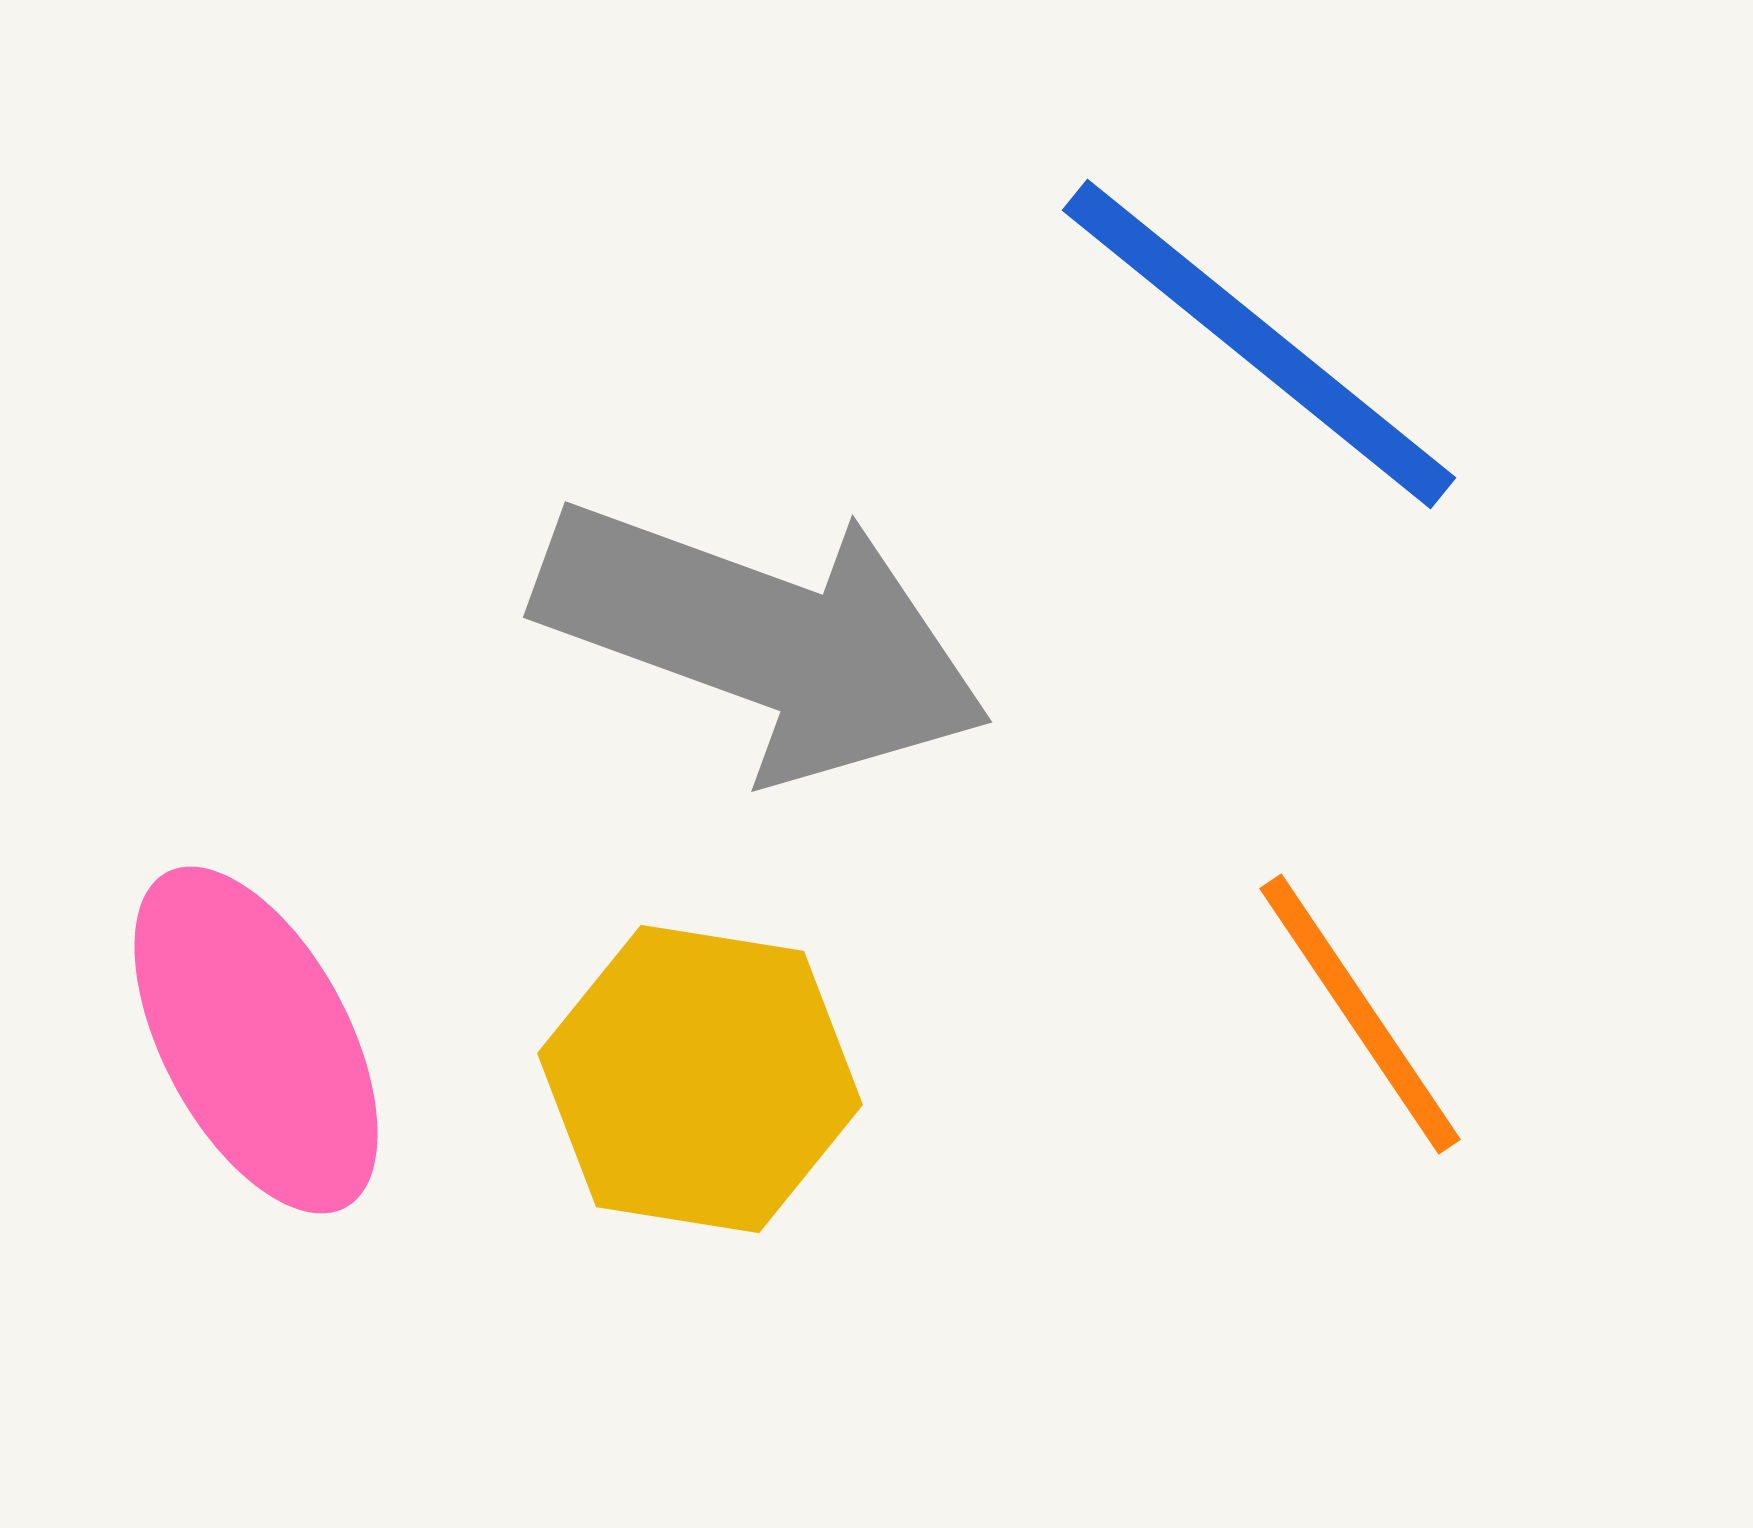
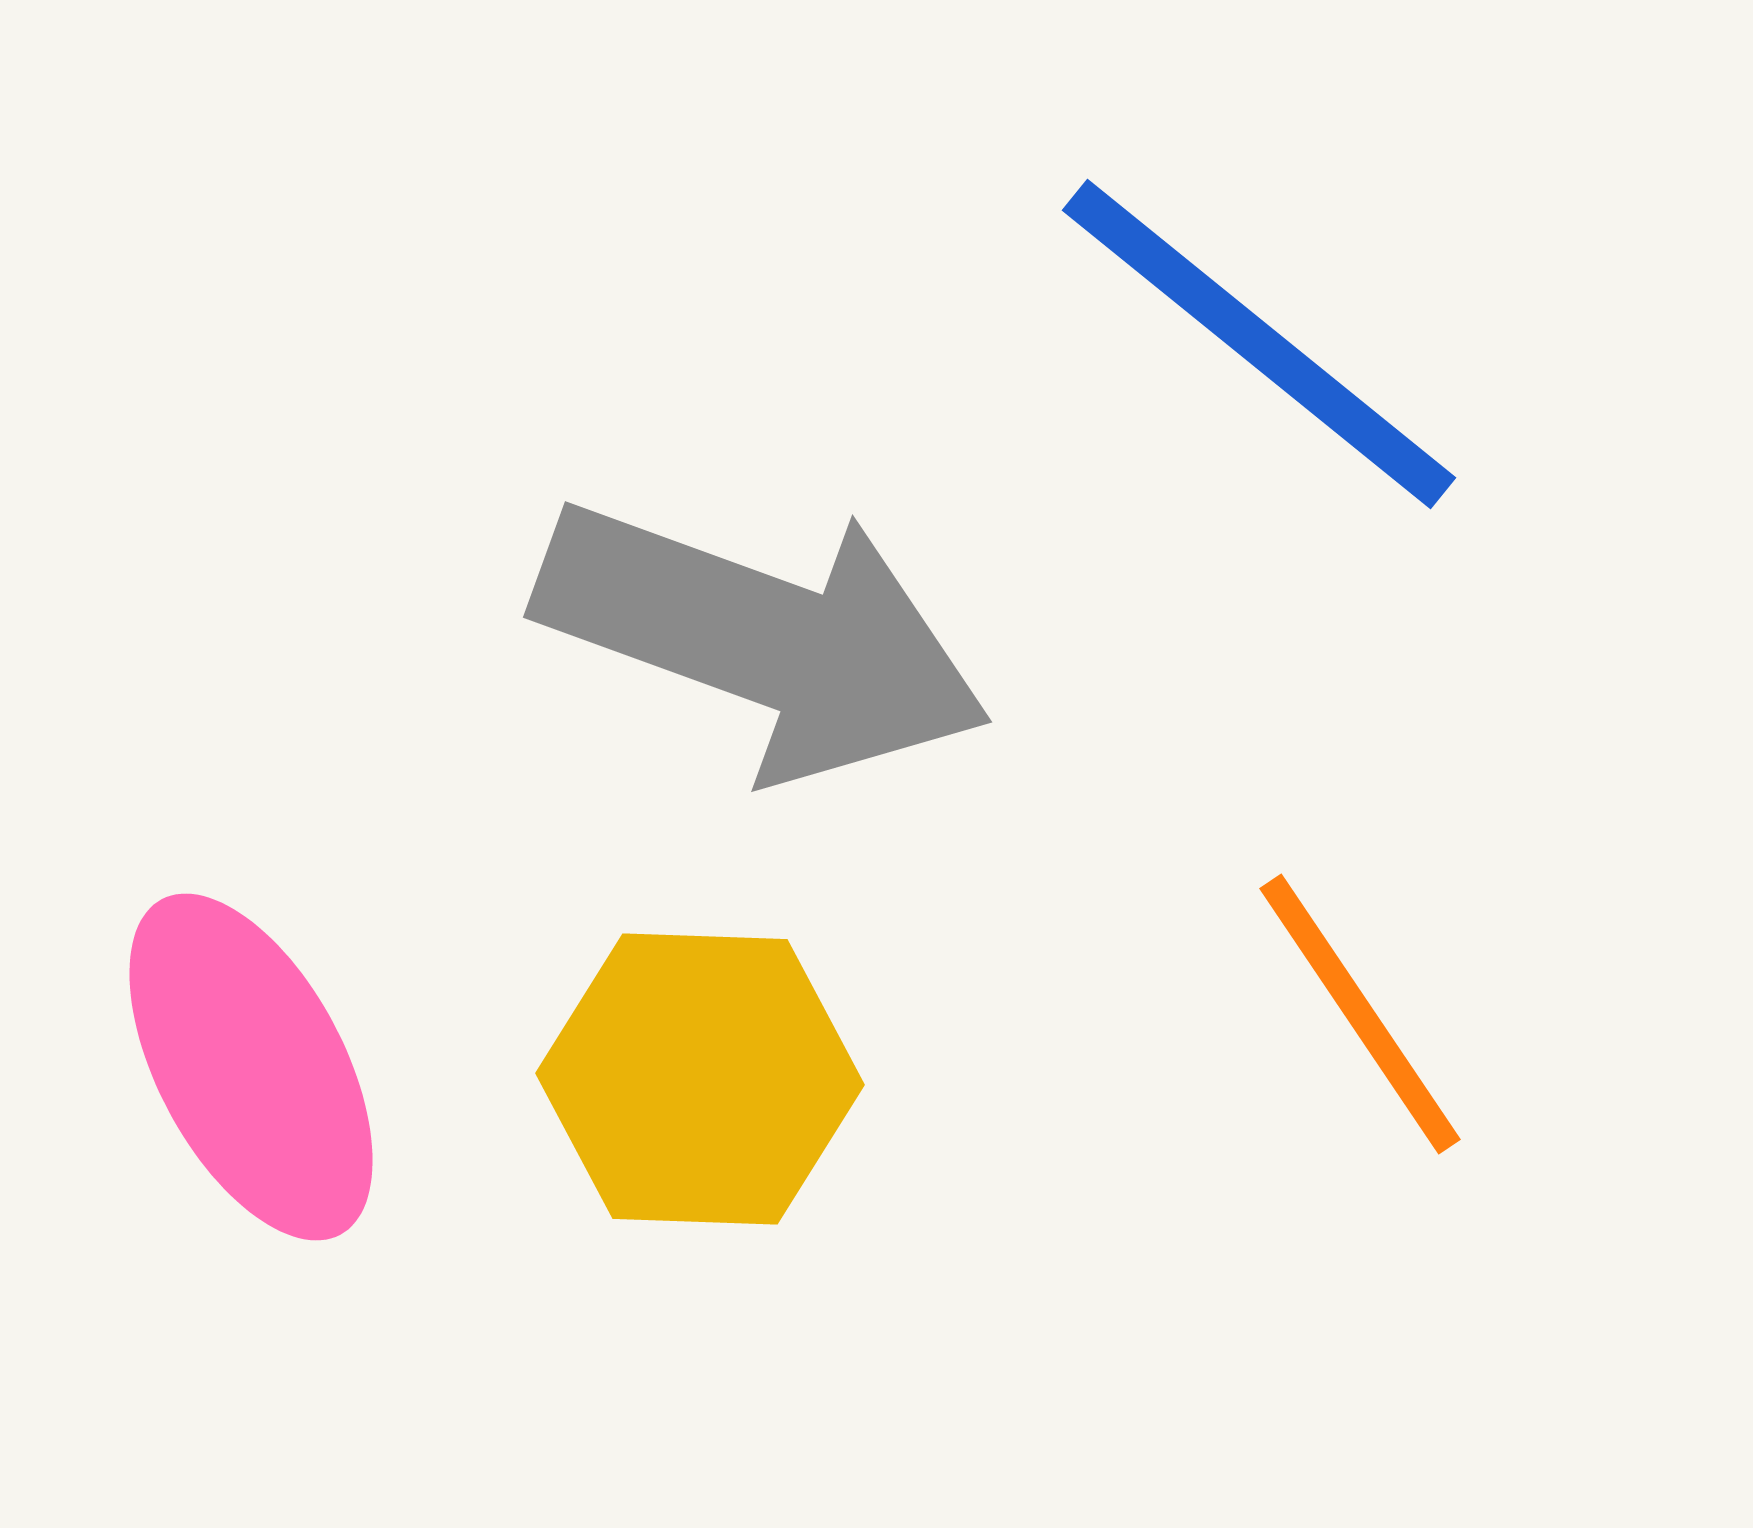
pink ellipse: moved 5 px left, 27 px down
yellow hexagon: rotated 7 degrees counterclockwise
